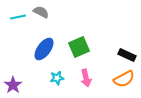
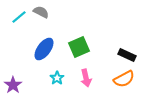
cyan line: moved 1 px right; rotated 28 degrees counterclockwise
cyan star: rotated 24 degrees counterclockwise
